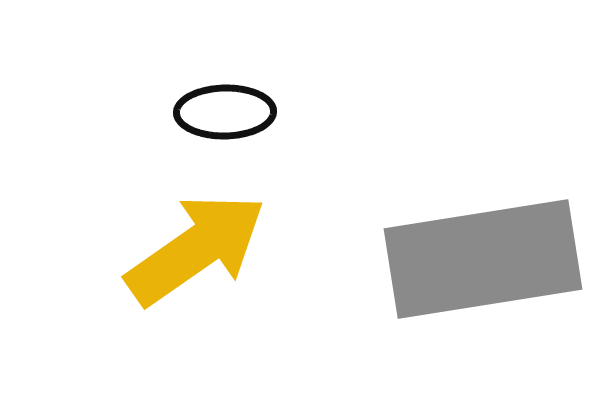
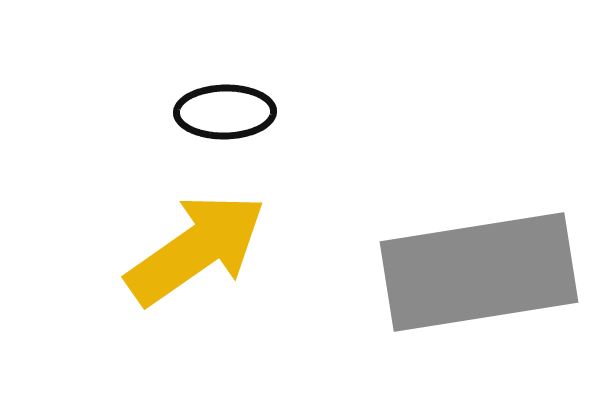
gray rectangle: moved 4 px left, 13 px down
